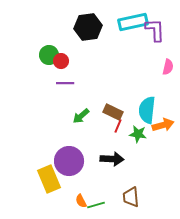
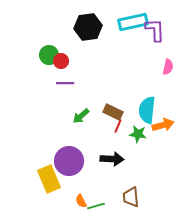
green line: moved 1 px down
